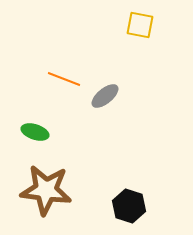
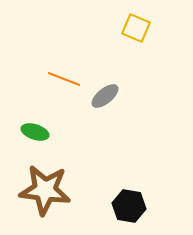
yellow square: moved 4 px left, 3 px down; rotated 12 degrees clockwise
brown star: moved 1 px left
black hexagon: rotated 8 degrees counterclockwise
